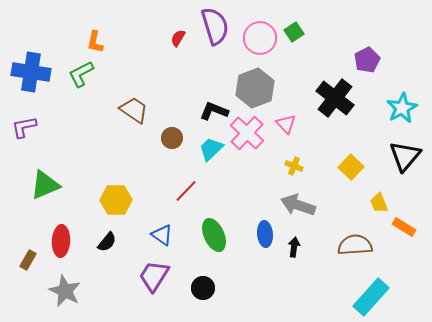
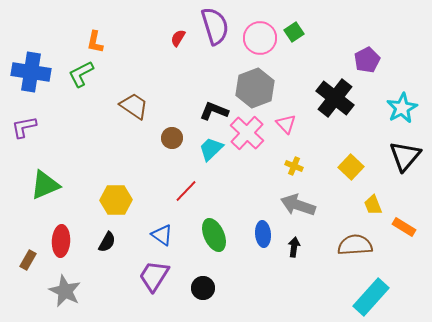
brown trapezoid: moved 4 px up
yellow trapezoid: moved 6 px left, 2 px down
blue ellipse: moved 2 px left
black semicircle: rotated 10 degrees counterclockwise
